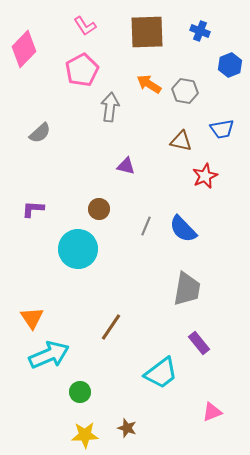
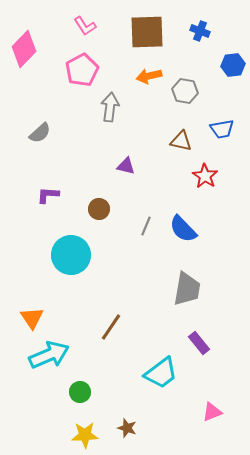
blue hexagon: moved 3 px right; rotated 15 degrees clockwise
orange arrow: moved 8 px up; rotated 45 degrees counterclockwise
red star: rotated 15 degrees counterclockwise
purple L-shape: moved 15 px right, 14 px up
cyan circle: moved 7 px left, 6 px down
